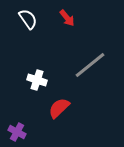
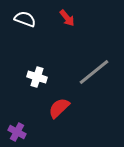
white semicircle: moved 3 px left; rotated 35 degrees counterclockwise
gray line: moved 4 px right, 7 px down
white cross: moved 3 px up
